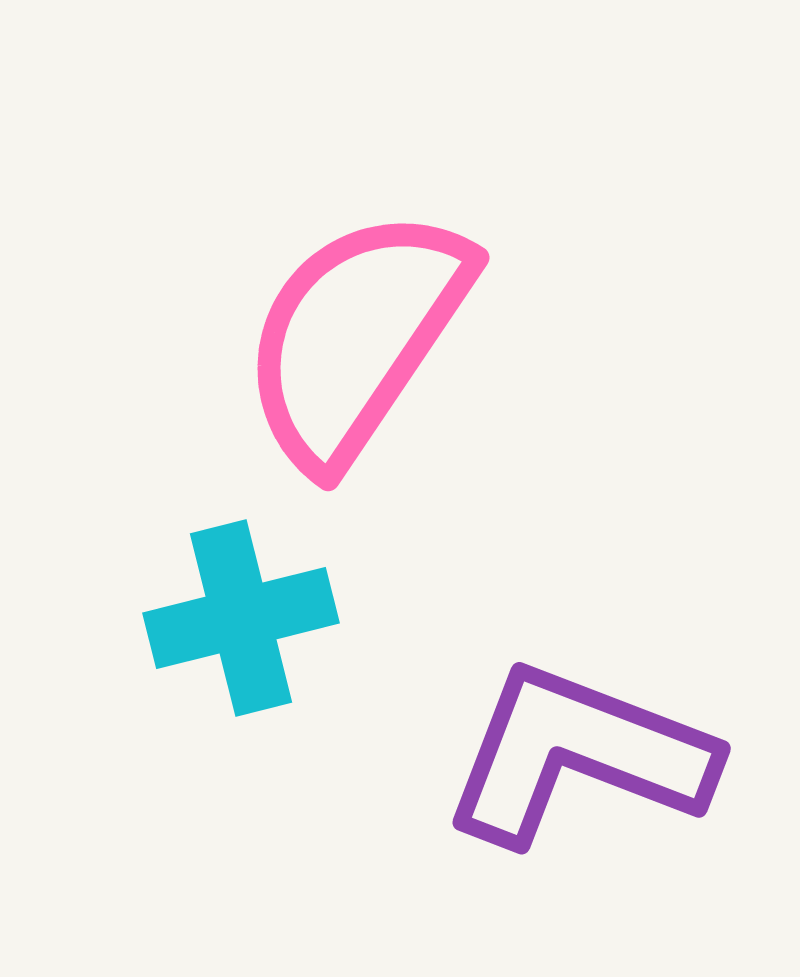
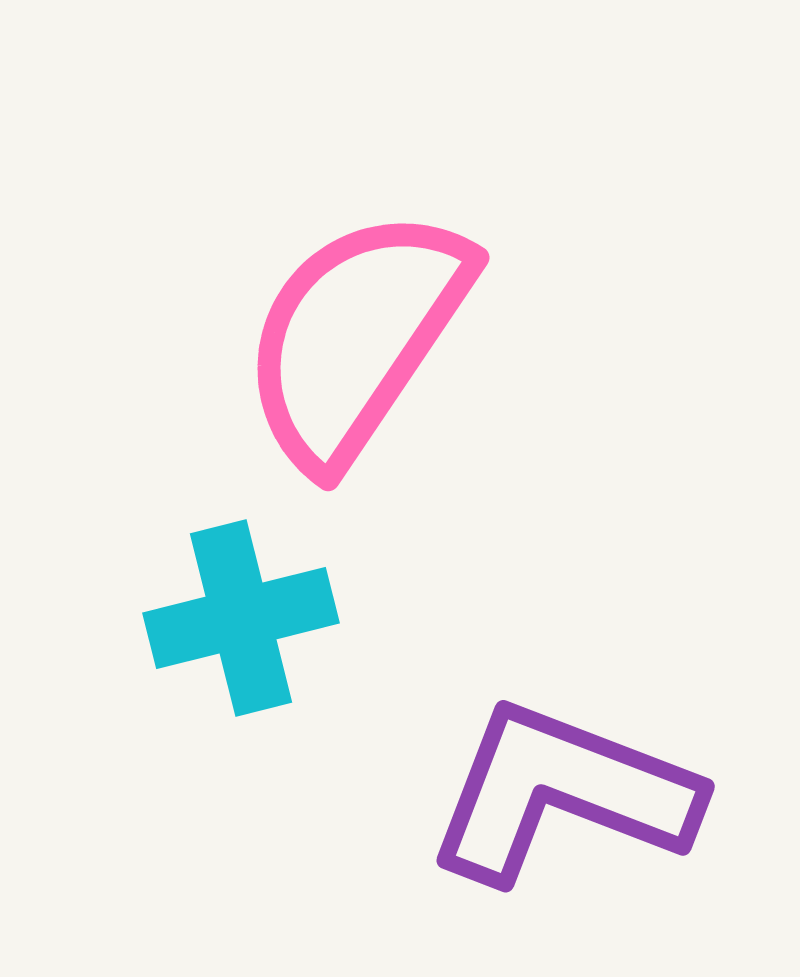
purple L-shape: moved 16 px left, 38 px down
